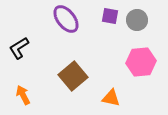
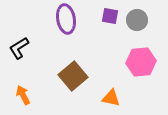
purple ellipse: rotated 28 degrees clockwise
